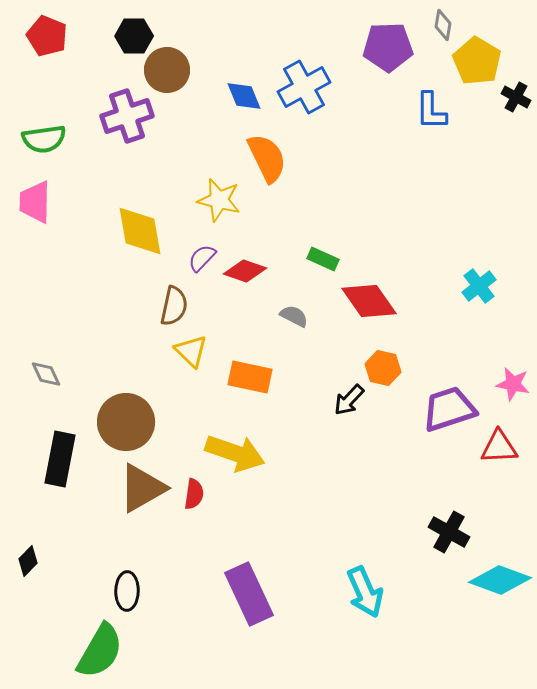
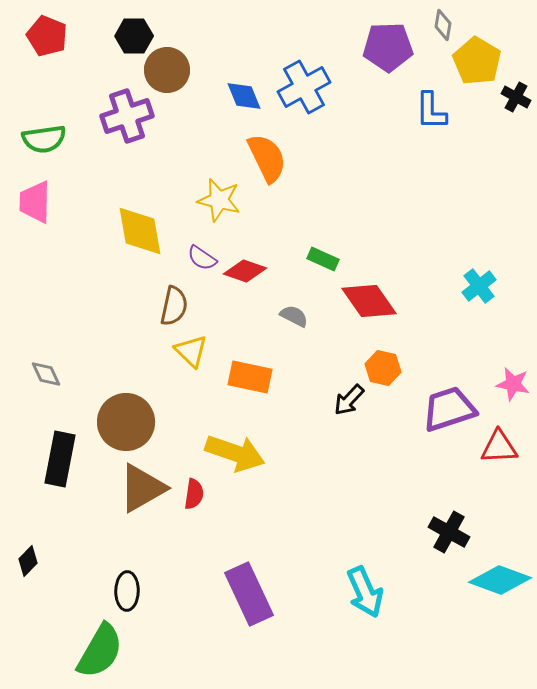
purple semicircle at (202, 258): rotated 100 degrees counterclockwise
